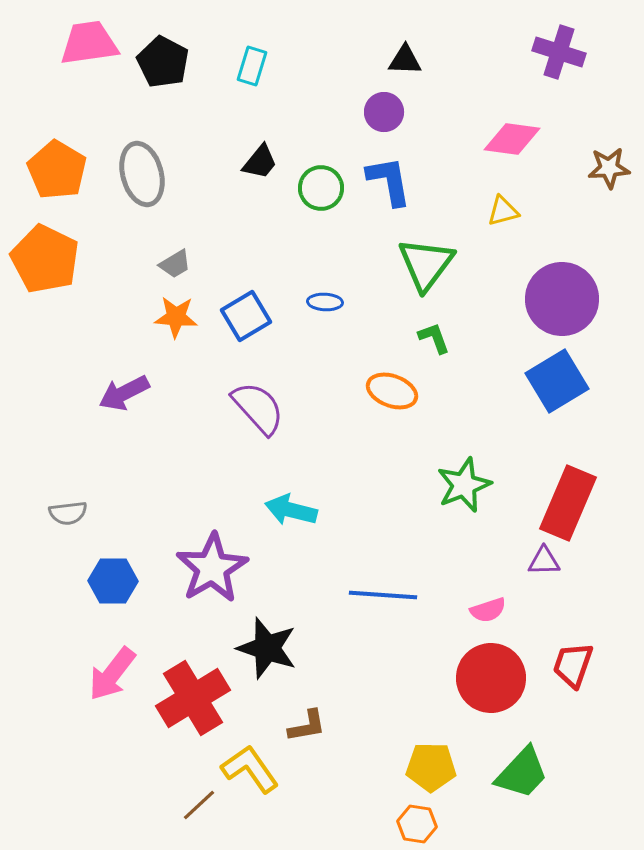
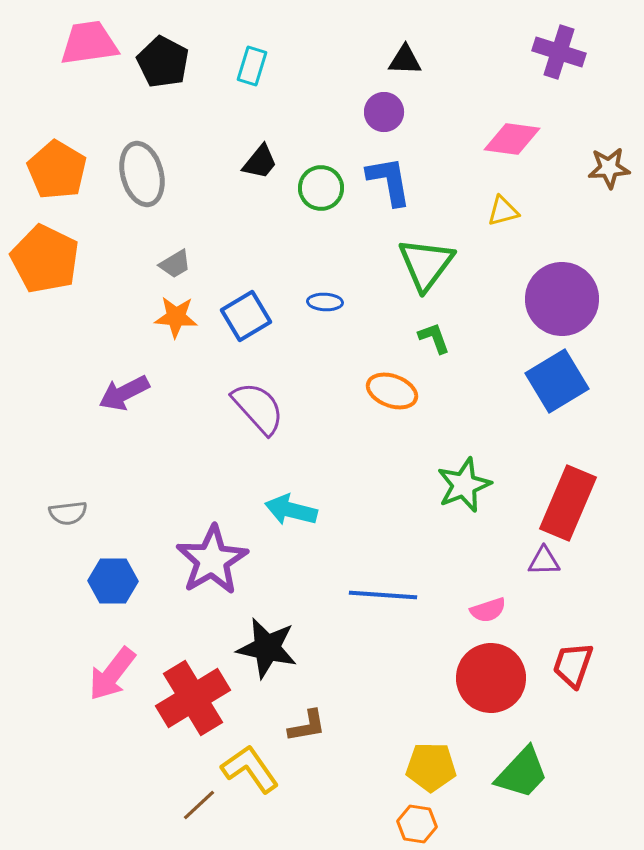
purple star at (212, 568): moved 8 px up
black star at (267, 648): rotated 6 degrees counterclockwise
